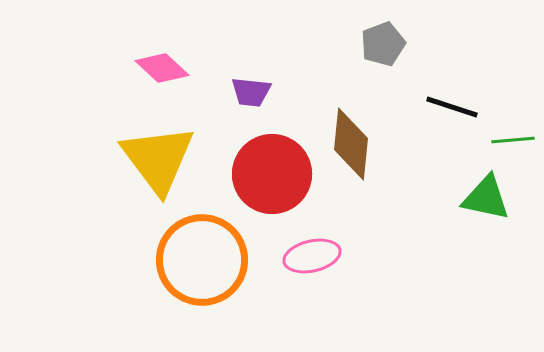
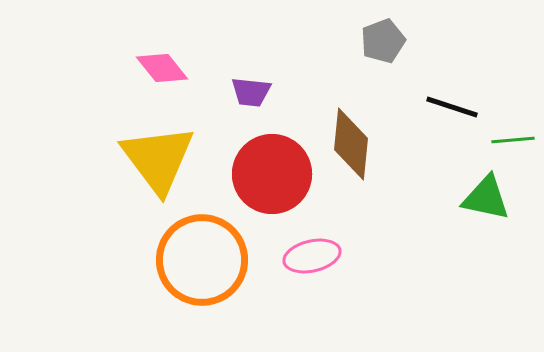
gray pentagon: moved 3 px up
pink diamond: rotated 8 degrees clockwise
